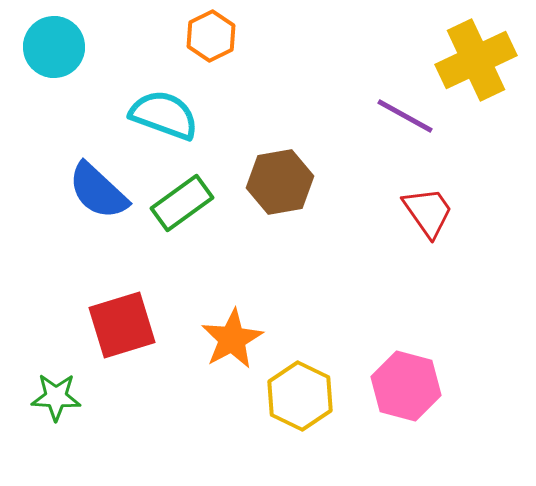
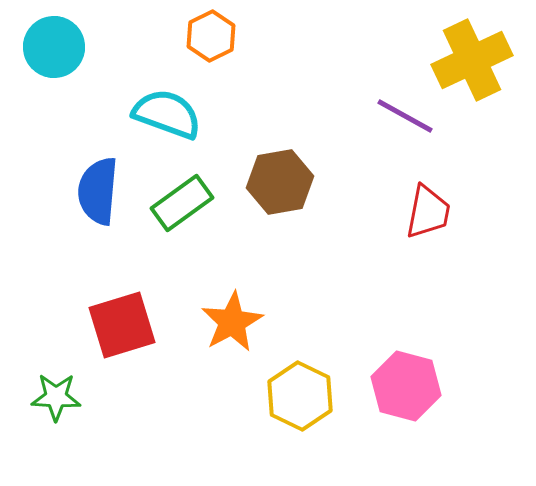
yellow cross: moved 4 px left
cyan semicircle: moved 3 px right, 1 px up
blue semicircle: rotated 52 degrees clockwise
red trapezoid: rotated 46 degrees clockwise
orange star: moved 17 px up
